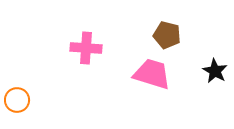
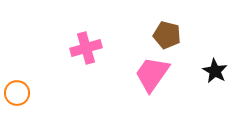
pink cross: rotated 20 degrees counterclockwise
pink trapezoid: rotated 72 degrees counterclockwise
orange circle: moved 7 px up
